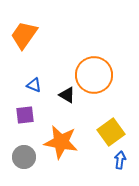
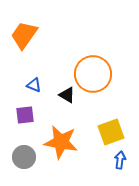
orange circle: moved 1 px left, 1 px up
yellow square: rotated 16 degrees clockwise
